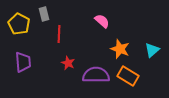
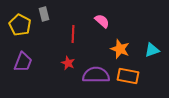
yellow pentagon: moved 1 px right, 1 px down
red line: moved 14 px right
cyan triangle: rotated 21 degrees clockwise
purple trapezoid: rotated 25 degrees clockwise
orange rectangle: rotated 20 degrees counterclockwise
